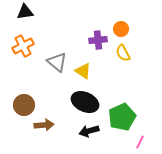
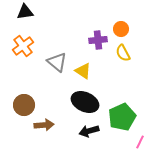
orange cross: rotated 10 degrees counterclockwise
